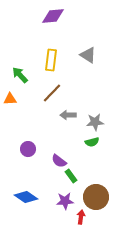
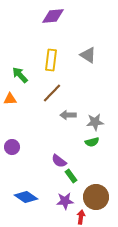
purple circle: moved 16 px left, 2 px up
